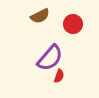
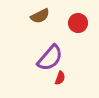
red circle: moved 5 px right, 1 px up
red semicircle: moved 1 px right, 2 px down
